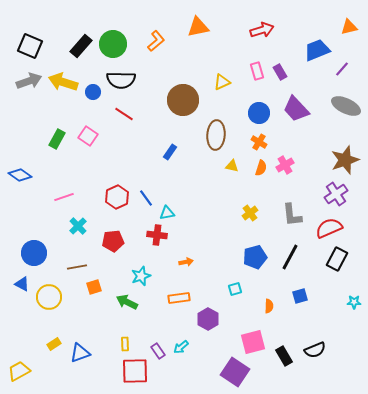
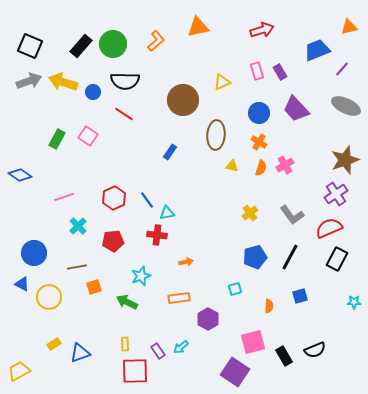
black semicircle at (121, 80): moved 4 px right, 1 px down
red hexagon at (117, 197): moved 3 px left, 1 px down
blue line at (146, 198): moved 1 px right, 2 px down
gray L-shape at (292, 215): rotated 30 degrees counterclockwise
